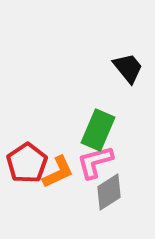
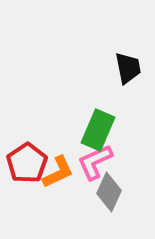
black trapezoid: rotated 28 degrees clockwise
pink L-shape: rotated 9 degrees counterclockwise
gray diamond: rotated 33 degrees counterclockwise
